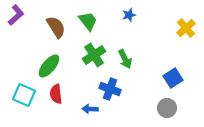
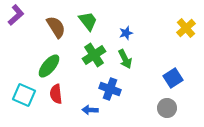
blue star: moved 3 px left, 18 px down
blue arrow: moved 1 px down
